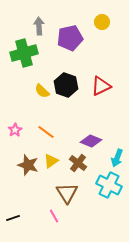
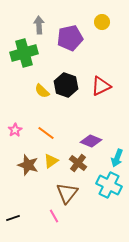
gray arrow: moved 1 px up
orange line: moved 1 px down
brown triangle: rotated 10 degrees clockwise
